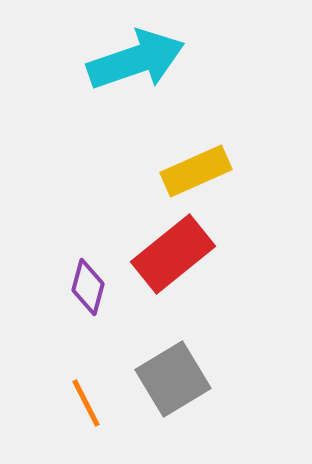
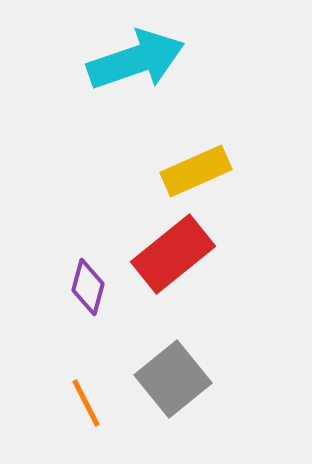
gray square: rotated 8 degrees counterclockwise
